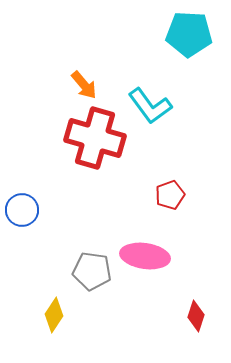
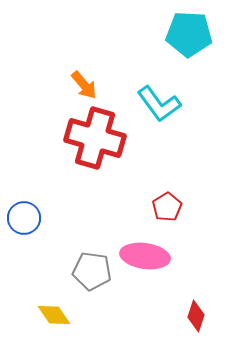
cyan L-shape: moved 9 px right, 2 px up
red pentagon: moved 3 px left, 12 px down; rotated 12 degrees counterclockwise
blue circle: moved 2 px right, 8 px down
yellow diamond: rotated 68 degrees counterclockwise
